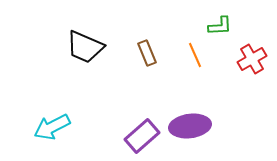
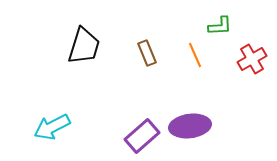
black trapezoid: moved 1 px left, 1 px up; rotated 96 degrees counterclockwise
